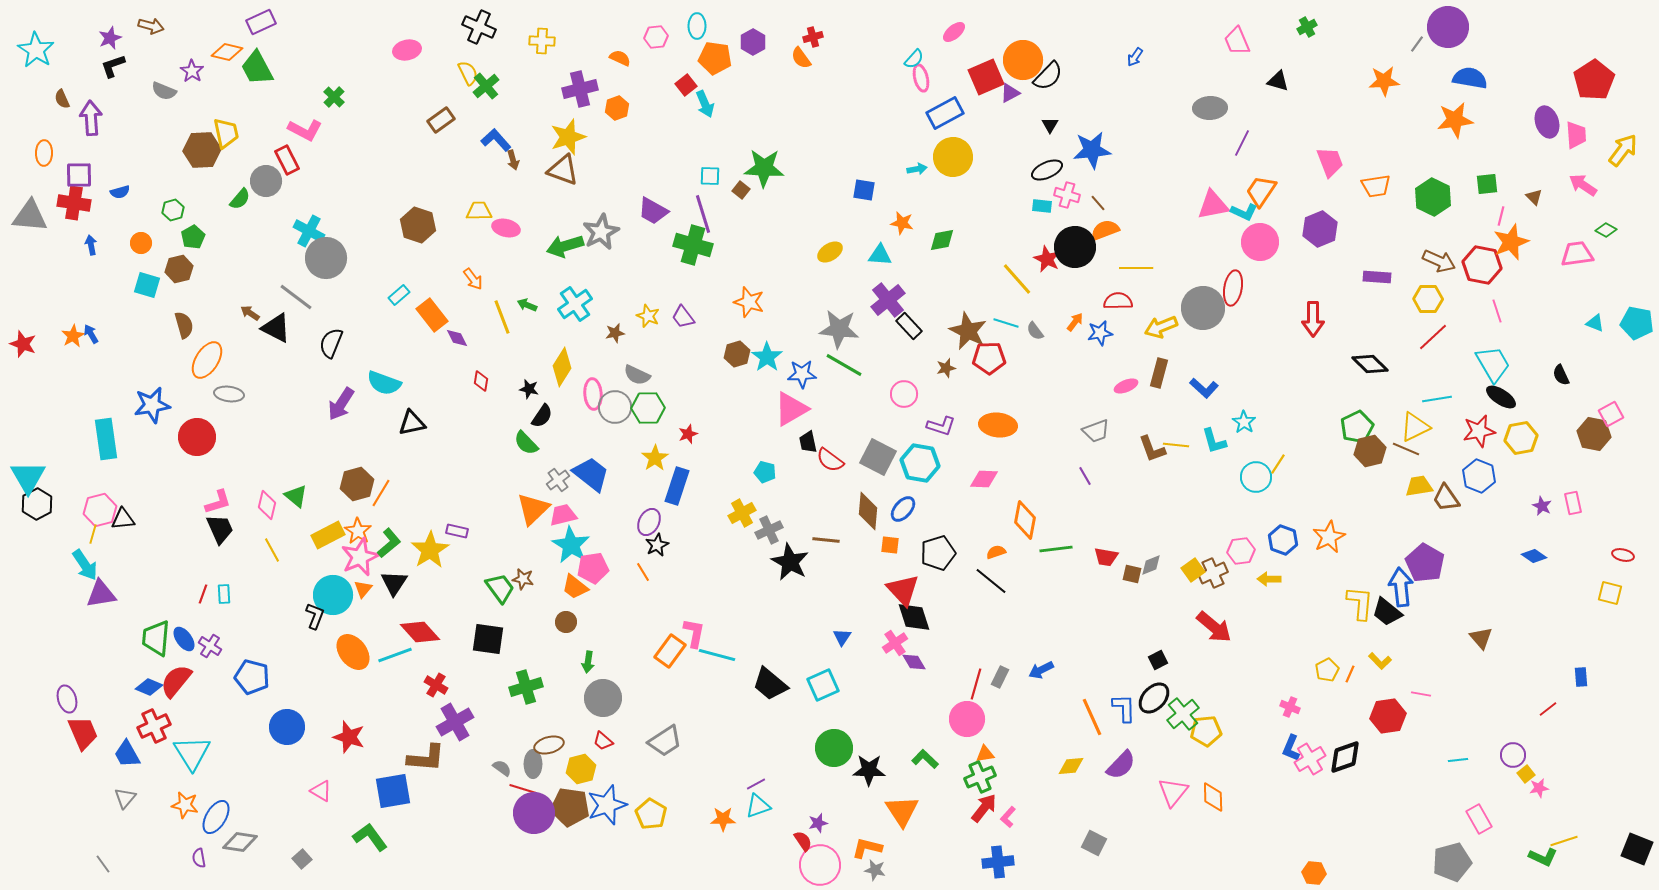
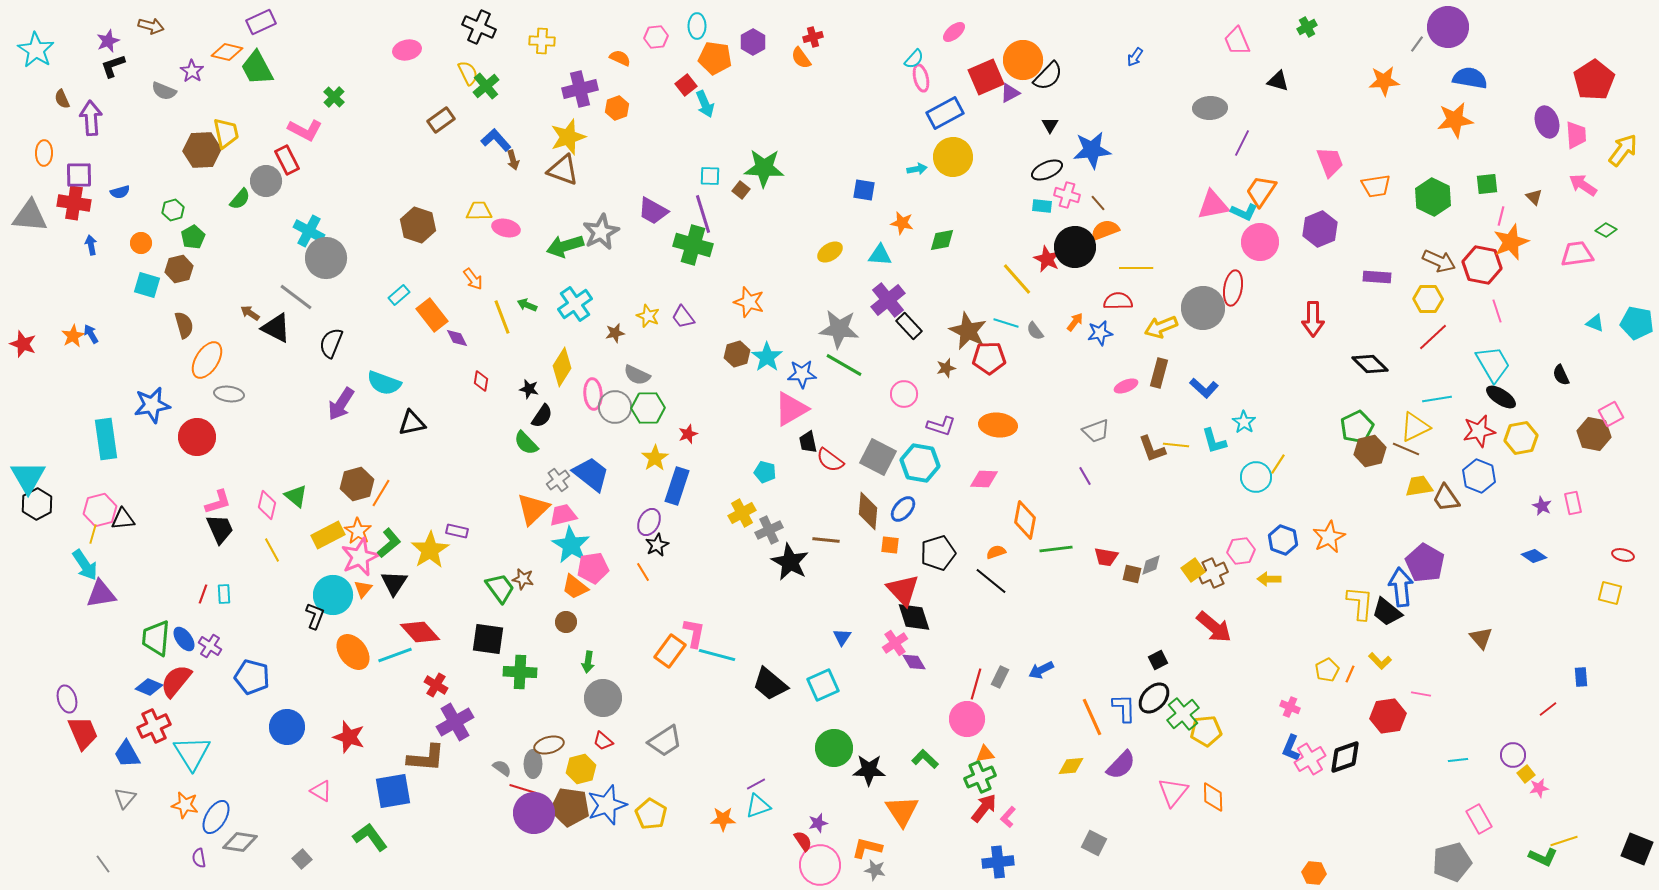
purple star at (110, 38): moved 2 px left, 3 px down
green cross at (526, 687): moved 6 px left, 15 px up; rotated 20 degrees clockwise
